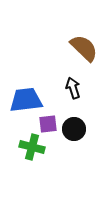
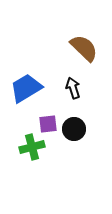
blue trapezoid: moved 12 px up; rotated 24 degrees counterclockwise
green cross: rotated 30 degrees counterclockwise
